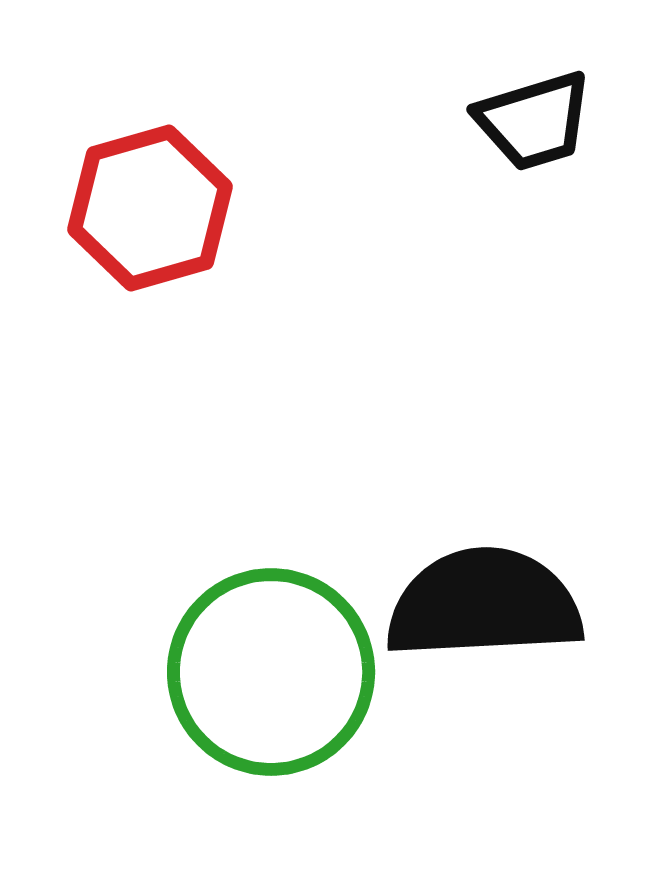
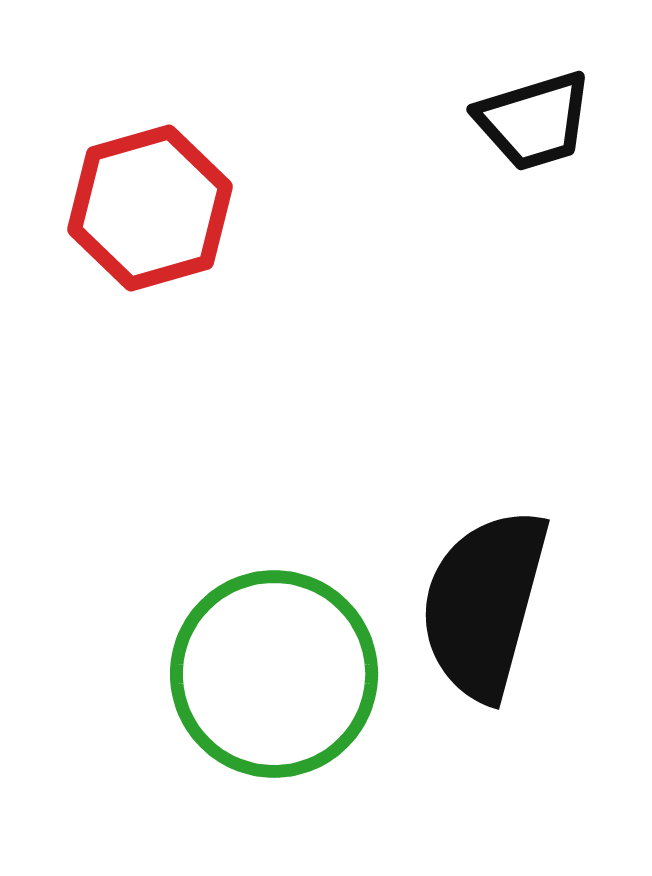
black semicircle: rotated 72 degrees counterclockwise
green circle: moved 3 px right, 2 px down
